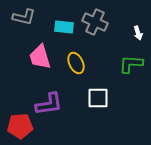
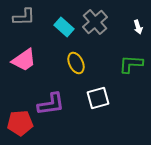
gray L-shape: rotated 15 degrees counterclockwise
gray cross: rotated 25 degrees clockwise
cyan rectangle: rotated 36 degrees clockwise
white arrow: moved 6 px up
pink trapezoid: moved 16 px left, 3 px down; rotated 108 degrees counterclockwise
white square: rotated 15 degrees counterclockwise
purple L-shape: moved 2 px right
red pentagon: moved 3 px up
